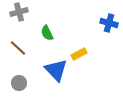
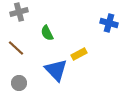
brown line: moved 2 px left
